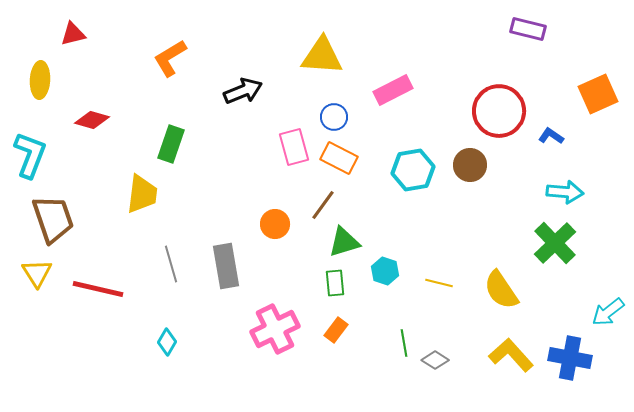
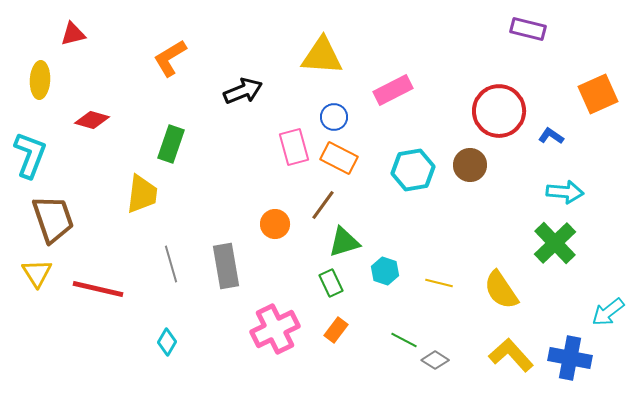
green rectangle at (335, 283): moved 4 px left; rotated 20 degrees counterclockwise
green line at (404, 343): moved 3 px up; rotated 52 degrees counterclockwise
